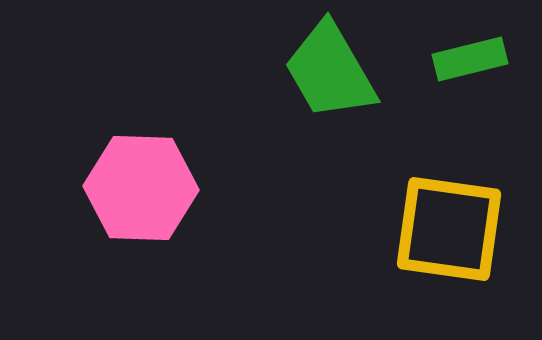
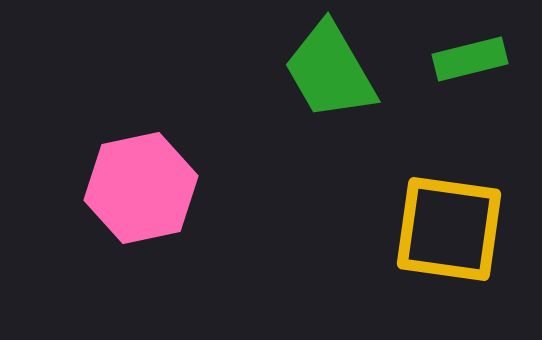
pink hexagon: rotated 14 degrees counterclockwise
